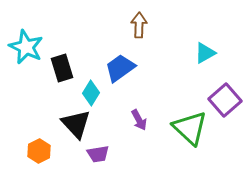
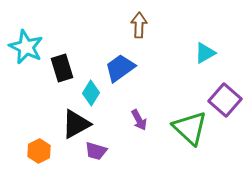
purple square: rotated 8 degrees counterclockwise
black triangle: rotated 44 degrees clockwise
purple trapezoid: moved 2 px left, 3 px up; rotated 25 degrees clockwise
